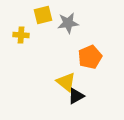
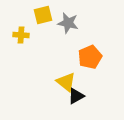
gray star: rotated 20 degrees clockwise
